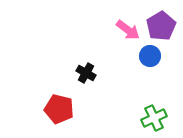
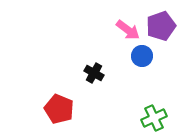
purple pentagon: rotated 12 degrees clockwise
blue circle: moved 8 px left
black cross: moved 8 px right
red pentagon: rotated 8 degrees clockwise
